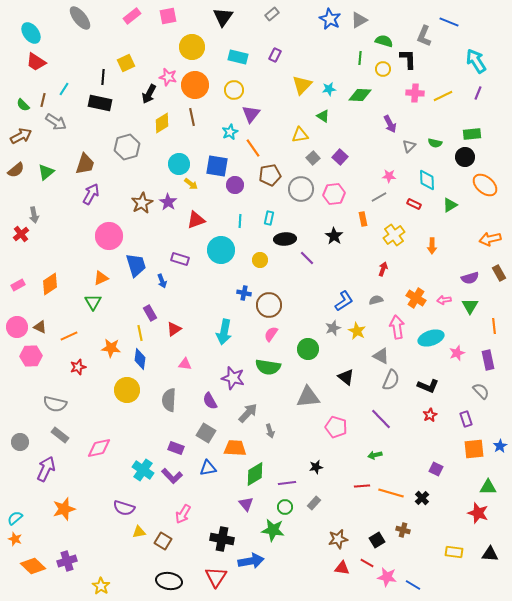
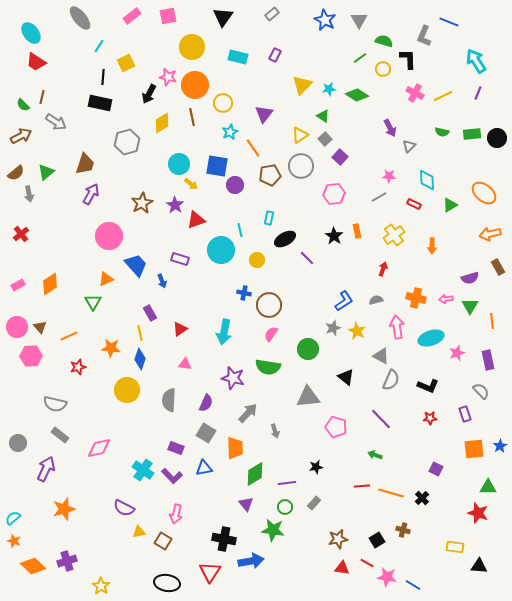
blue star at (330, 19): moved 5 px left, 1 px down
gray triangle at (359, 20): rotated 30 degrees counterclockwise
green line at (360, 58): rotated 48 degrees clockwise
cyan line at (64, 89): moved 35 px right, 43 px up
yellow circle at (234, 90): moved 11 px left, 13 px down
pink cross at (415, 93): rotated 24 degrees clockwise
green diamond at (360, 95): moved 3 px left; rotated 30 degrees clockwise
brown line at (43, 100): moved 1 px left, 3 px up
purple triangle at (251, 114): moved 13 px right
purple arrow at (390, 124): moved 4 px down
yellow triangle at (300, 135): rotated 24 degrees counterclockwise
green semicircle at (435, 143): moved 7 px right, 11 px up
gray hexagon at (127, 147): moved 5 px up
black circle at (465, 157): moved 32 px right, 19 px up
gray square at (313, 158): moved 12 px right, 19 px up
brown semicircle at (16, 170): moved 3 px down
orange ellipse at (485, 185): moved 1 px left, 8 px down
gray circle at (301, 189): moved 23 px up
purple star at (168, 202): moved 7 px right, 3 px down
gray arrow at (34, 215): moved 5 px left, 21 px up
orange rectangle at (363, 219): moved 6 px left, 12 px down
cyan line at (240, 221): moved 9 px down; rotated 16 degrees counterclockwise
black ellipse at (285, 239): rotated 25 degrees counterclockwise
orange arrow at (490, 239): moved 5 px up
yellow circle at (260, 260): moved 3 px left
blue trapezoid at (136, 265): rotated 25 degrees counterclockwise
brown rectangle at (499, 273): moved 1 px left, 6 px up
orange triangle at (101, 278): moved 5 px right, 1 px down
orange cross at (416, 298): rotated 18 degrees counterclockwise
pink arrow at (444, 300): moved 2 px right, 1 px up
orange line at (494, 326): moved 2 px left, 5 px up
brown triangle at (40, 327): rotated 24 degrees clockwise
red triangle at (174, 329): moved 6 px right
blue diamond at (140, 359): rotated 10 degrees clockwise
purple semicircle at (210, 401): moved 4 px left, 2 px down; rotated 126 degrees counterclockwise
red star at (430, 415): moved 3 px down; rotated 24 degrees clockwise
purple rectangle at (466, 419): moved 1 px left, 5 px up
gray arrow at (270, 431): moved 5 px right
gray circle at (20, 442): moved 2 px left, 1 px down
orange trapezoid at (235, 448): rotated 85 degrees clockwise
green arrow at (375, 455): rotated 32 degrees clockwise
blue triangle at (208, 468): moved 4 px left
purple semicircle at (124, 508): rotated 10 degrees clockwise
pink arrow at (183, 514): moved 7 px left; rotated 18 degrees counterclockwise
cyan semicircle at (15, 518): moved 2 px left
orange star at (15, 539): moved 1 px left, 2 px down
black cross at (222, 539): moved 2 px right
yellow rectangle at (454, 552): moved 1 px right, 5 px up
black triangle at (490, 554): moved 11 px left, 12 px down
red triangle at (216, 577): moved 6 px left, 5 px up
black ellipse at (169, 581): moved 2 px left, 2 px down
